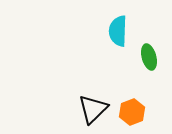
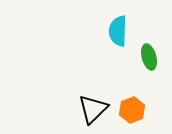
orange hexagon: moved 2 px up
